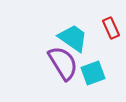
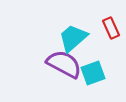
cyan trapezoid: rotated 76 degrees counterclockwise
purple semicircle: moved 1 px right, 1 px down; rotated 30 degrees counterclockwise
